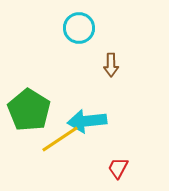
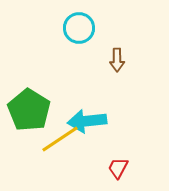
brown arrow: moved 6 px right, 5 px up
